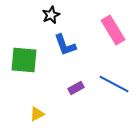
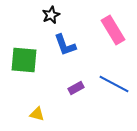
yellow triangle: rotated 42 degrees clockwise
